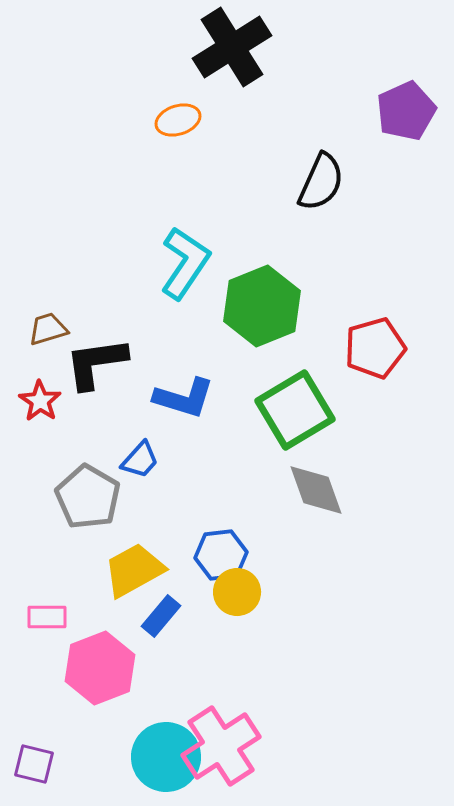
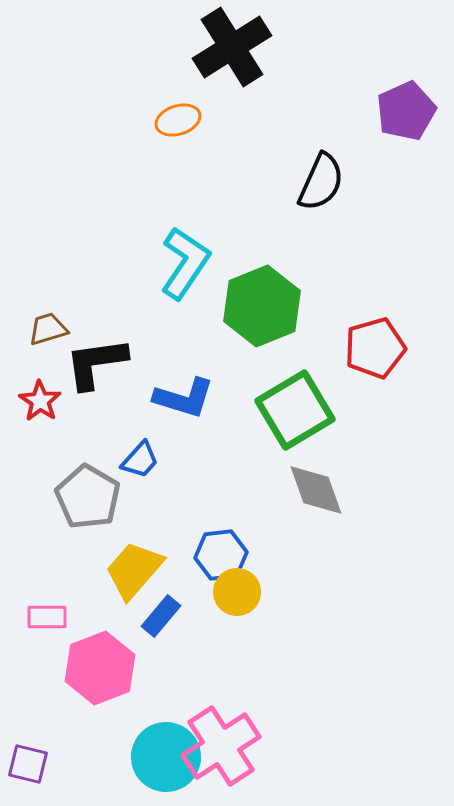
yellow trapezoid: rotated 20 degrees counterclockwise
purple square: moved 6 px left
